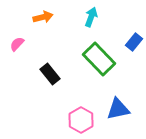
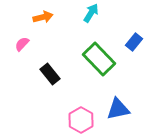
cyan arrow: moved 4 px up; rotated 12 degrees clockwise
pink semicircle: moved 5 px right
